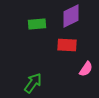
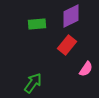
red rectangle: rotated 54 degrees counterclockwise
